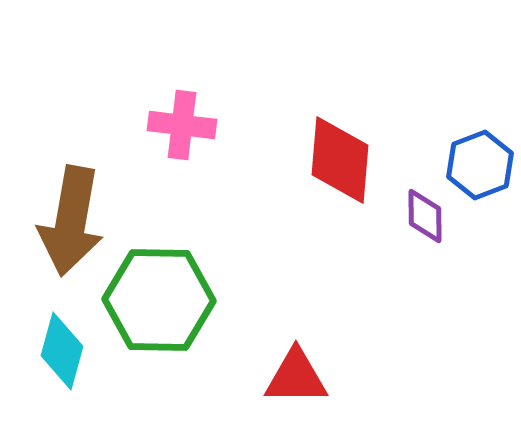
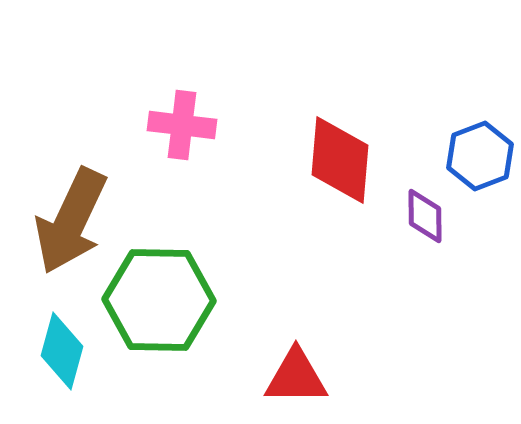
blue hexagon: moved 9 px up
brown arrow: rotated 15 degrees clockwise
